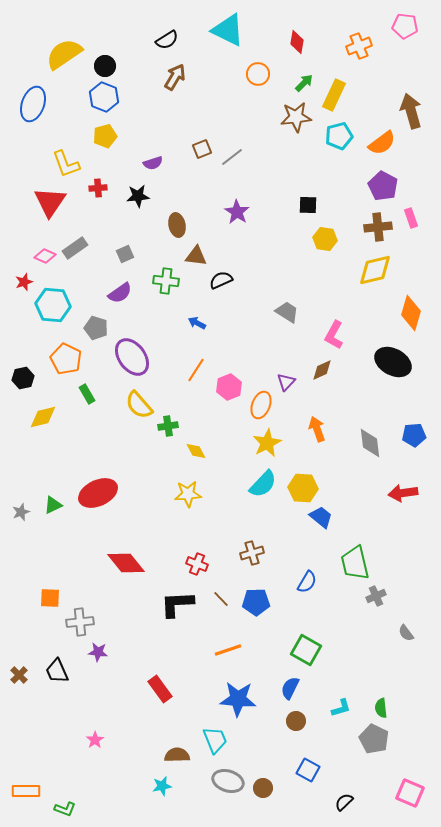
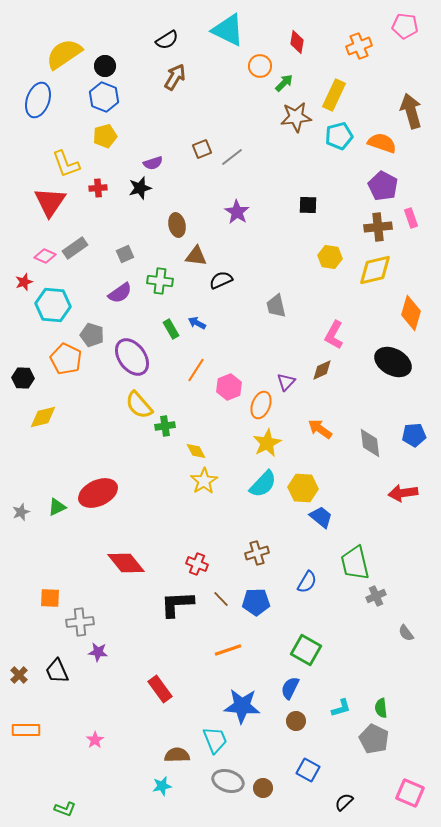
orange circle at (258, 74): moved 2 px right, 8 px up
green arrow at (304, 83): moved 20 px left
blue ellipse at (33, 104): moved 5 px right, 4 px up
orange semicircle at (382, 143): rotated 124 degrees counterclockwise
black star at (138, 196): moved 2 px right, 8 px up; rotated 10 degrees counterclockwise
yellow hexagon at (325, 239): moved 5 px right, 18 px down
green cross at (166, 281): moved 6 px left
gray trapezoid at (287, 312): moved 11 px left, 6 px up; rotated 135 degrees counterclockwise
gray pentagon at (96, 328): moved 4 px left, 7 px down
black hexagon at (23, 378): rotated 15 degrees clockwise
green rectangle at (87, 394): moved 84 px right, 65 px up
green cross at (168, 426): moved 3 px left
orange arrow at (317, 429): moved 3 px right; rotated 35 degrees counterclockwise
yellow star at (188, 494): moved 16 px right, 13 px up; rotated 28 degrees counterclockwise
green triangle at (53, 505): moved 4 px right, 2 px down
brown cross at (252, 553): moved 5 px right
blue star at (238, 699): moved 4 px right, 7 px down
orange rectangle at (26, 791): moved 61 px up
